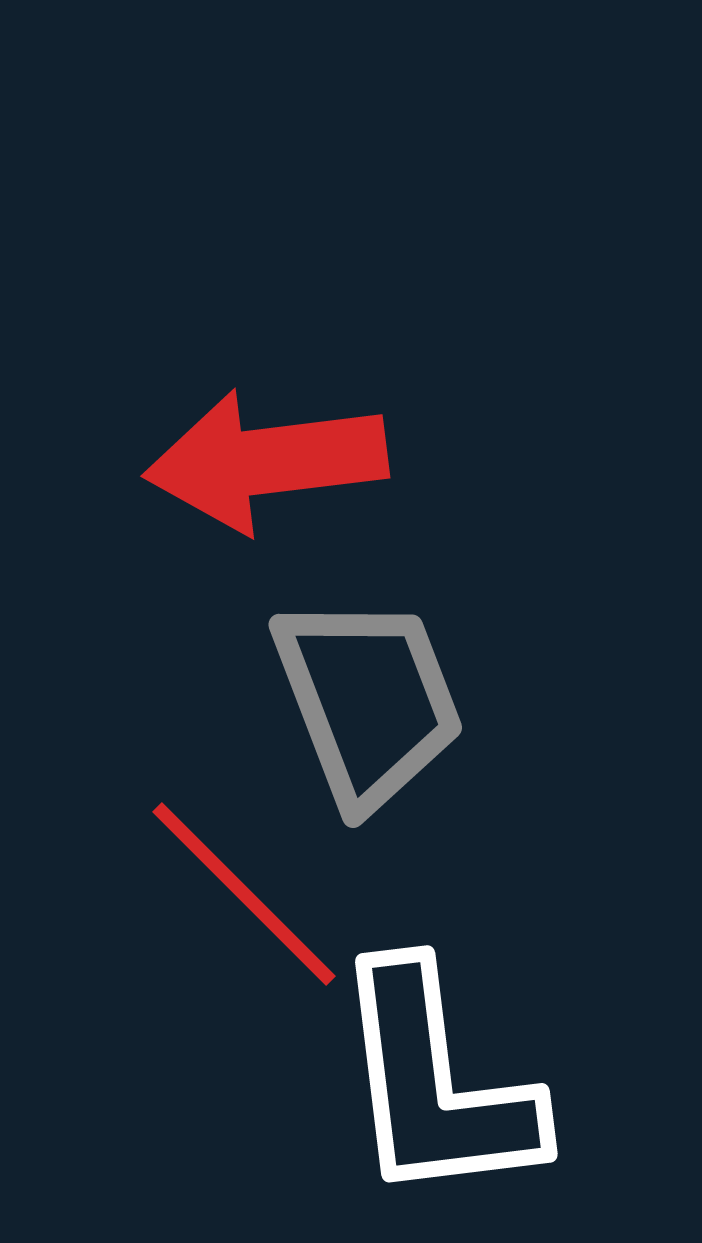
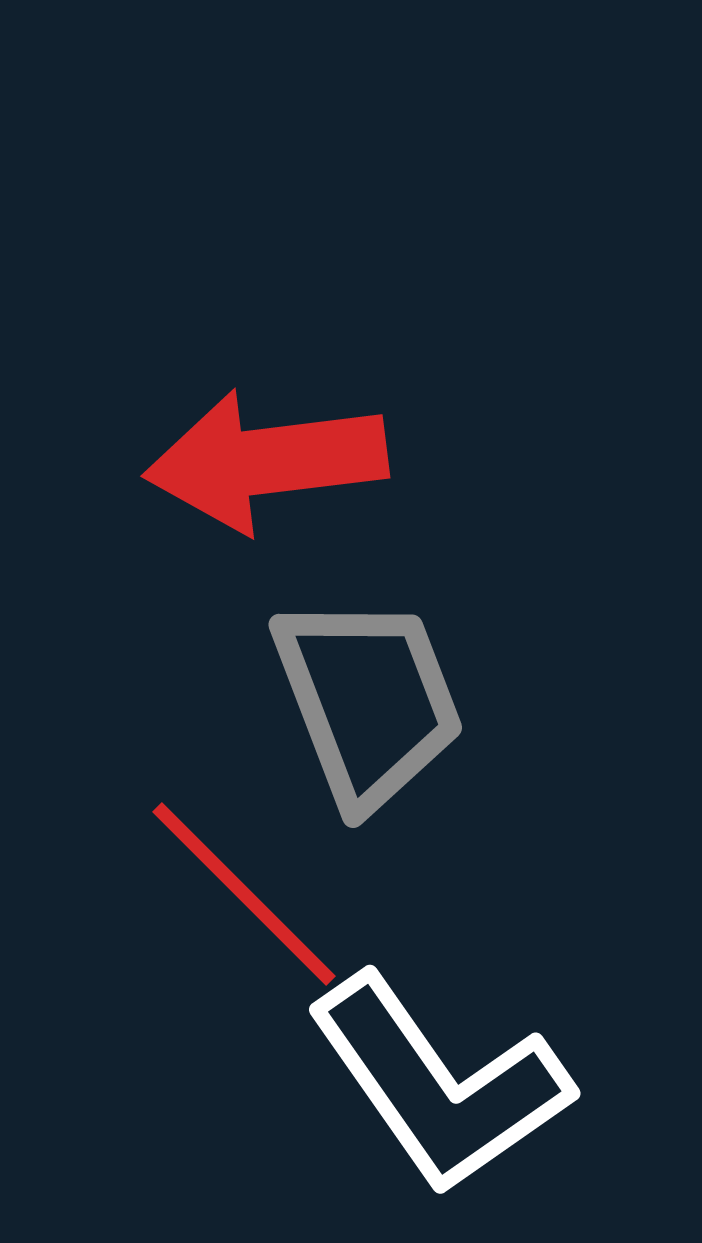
white L-shape: moved 3 px right; rotated 28 degrees counterclockwise
